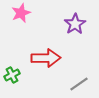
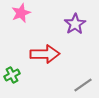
red arrow: moved 1 px left, 4 px up
gray line: moved 4 px right, 1 px down
